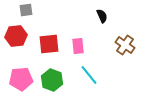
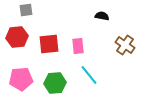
black semicircle: rotated 56 degrees counterclockwise
red hexagon: moved 1 px right, 1 px down
green hexagon: moved 3 px right, 3 px down; rotated 25 degrees counterclockwise
